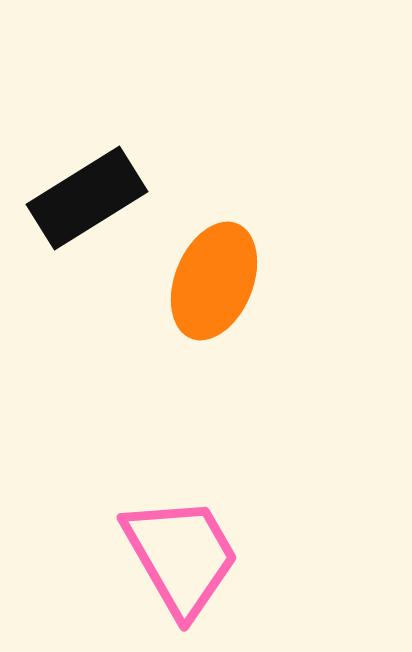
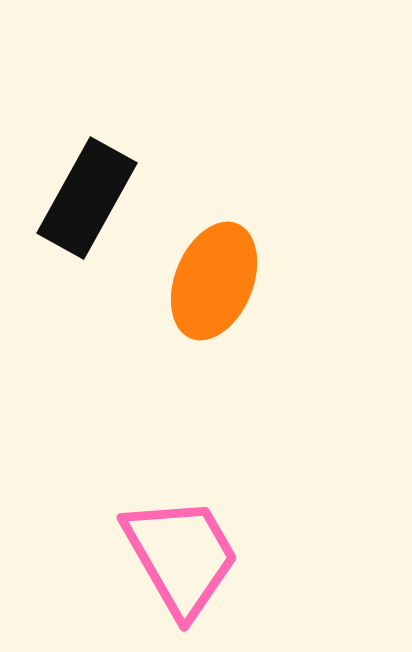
black rectangle: rotated 29 degrees counterclockwise
